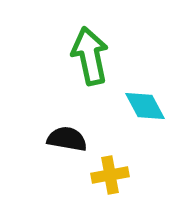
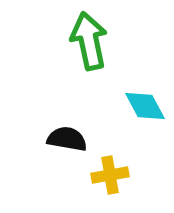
green arrow: moved 1 px left, 15 px up
